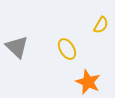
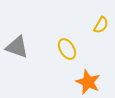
gray triangle: rotated 25 degrees counterclockwise
